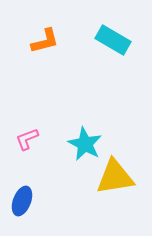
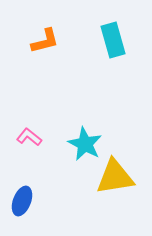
cyan rectangle: rotated 44 degrees clockwise
pink L-shape: moved 2 px right, 2 px up; rotated 60 degrees clockwise
